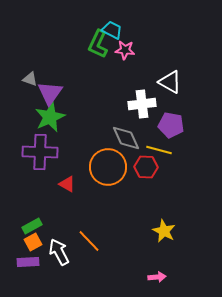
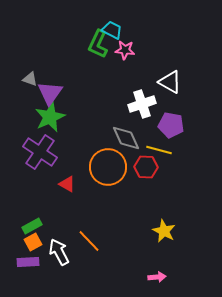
white cross: rotated 12 degrees counterclockwise
purple cross: rotated 32 degrees clockwise
